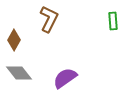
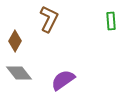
green rectangle: moved 2 px left
brown diamond: moved 1 px right, 1 px down
purple semicircle: moved 2 px left, 2 px down
